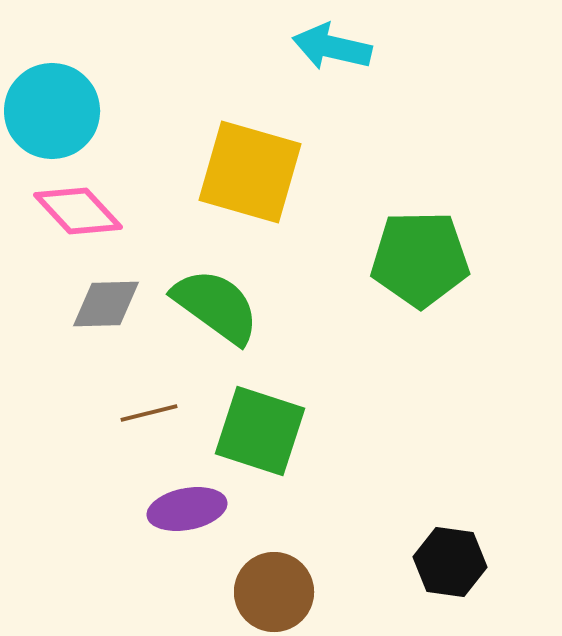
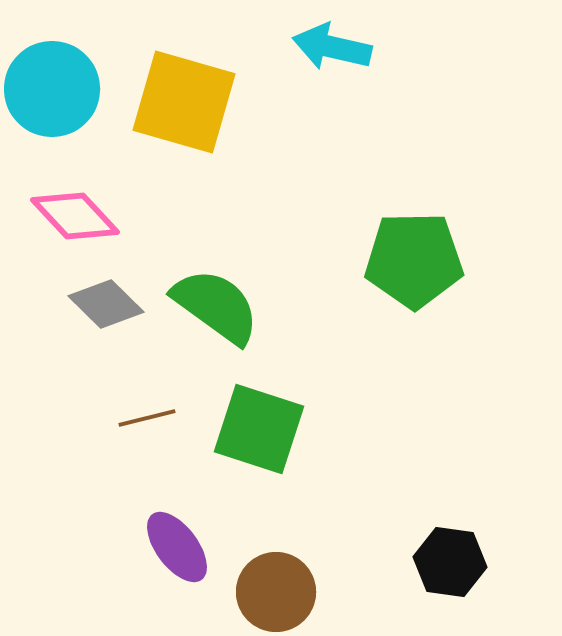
cyan circle: moved 22 px up
yellow square: moved 66 px left, 70 px up
pink diamond: moved 3 px left, 5 px down
green pentagon: moved 6 px left, 1 px down
gray diamond: rotated 46 degrees clockwise
brown line: moved 2 px left, 5 px down
green square: moved 1 px left, 2 px up
purple ellipse: moved 10 px left, 38 px down; rotated 64 degrees clockwise
brown circle: moved 2 px right
